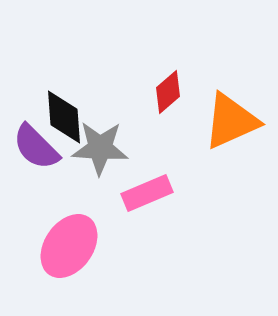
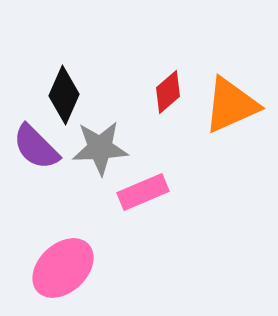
black diamond: moved 22 px up; rotated 28 degrees clockwise
orange triangle: moved 16 px up
gray star: rotated 6 degrees counterclockwise
pink rectangle: moved 4 px left, 1 px up
pink ellipse: moved 6 px left, 22 px down; rotated 12 degrees clockwise
